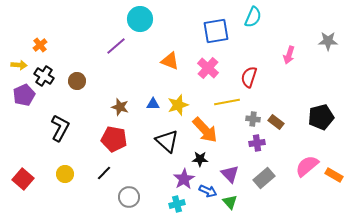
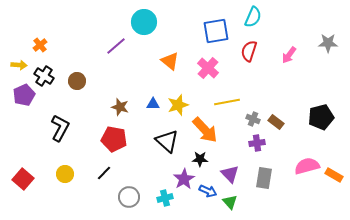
cyan circle: moved 4 px right, 3 px down
gray star: moved 2 px down
pink arrow: rotated 18 degrees clockwise
orange triangle: rotated 18 degrees clockwise
red semicircle: moved 26 px up
gray cross: rotated 16 degrees clockwise
pink semicircle: rotated 25 degrees clockwise
gray rectangle: rotated 40 degrees counterclockwise
cyan cross: moved 12 px left, 6 px up
